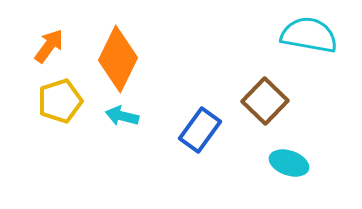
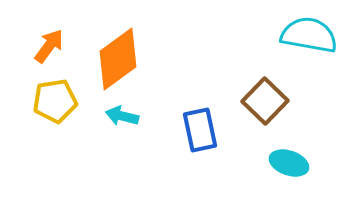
orange diamond: rotated 28 degrees clockwise
yellow pentagon: moved 5 px left; rotated 9 degrees clockwise
blue rectangle: rotated 48 degrees counterclockwise
